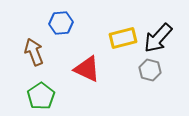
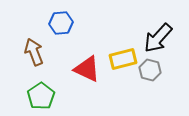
yellow rectangle: moved 21 px down
